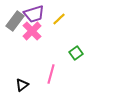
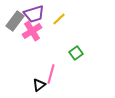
pink cross: rotated 12 degrees clockwise
black triangle: moved 17 px right
